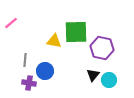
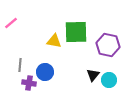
purple hexagon: moved 6 px right, 3 px up
gray line: moved 5 px left, 5 px down
blue circle: moved 1 px down
